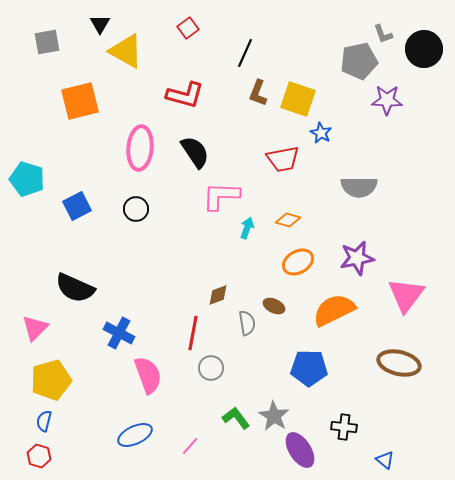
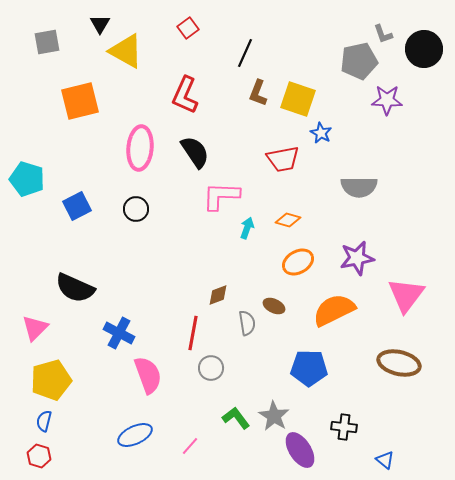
red L-shape at (185, 95): rotated 99 degrees clockwise
